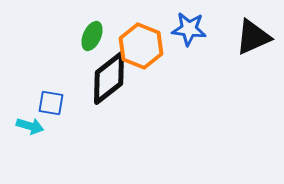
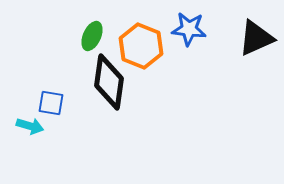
black triangle: moved 3 px right, 1 px down
black diamond: moved 4 px down; rotated 44 degrees counterclockwise
